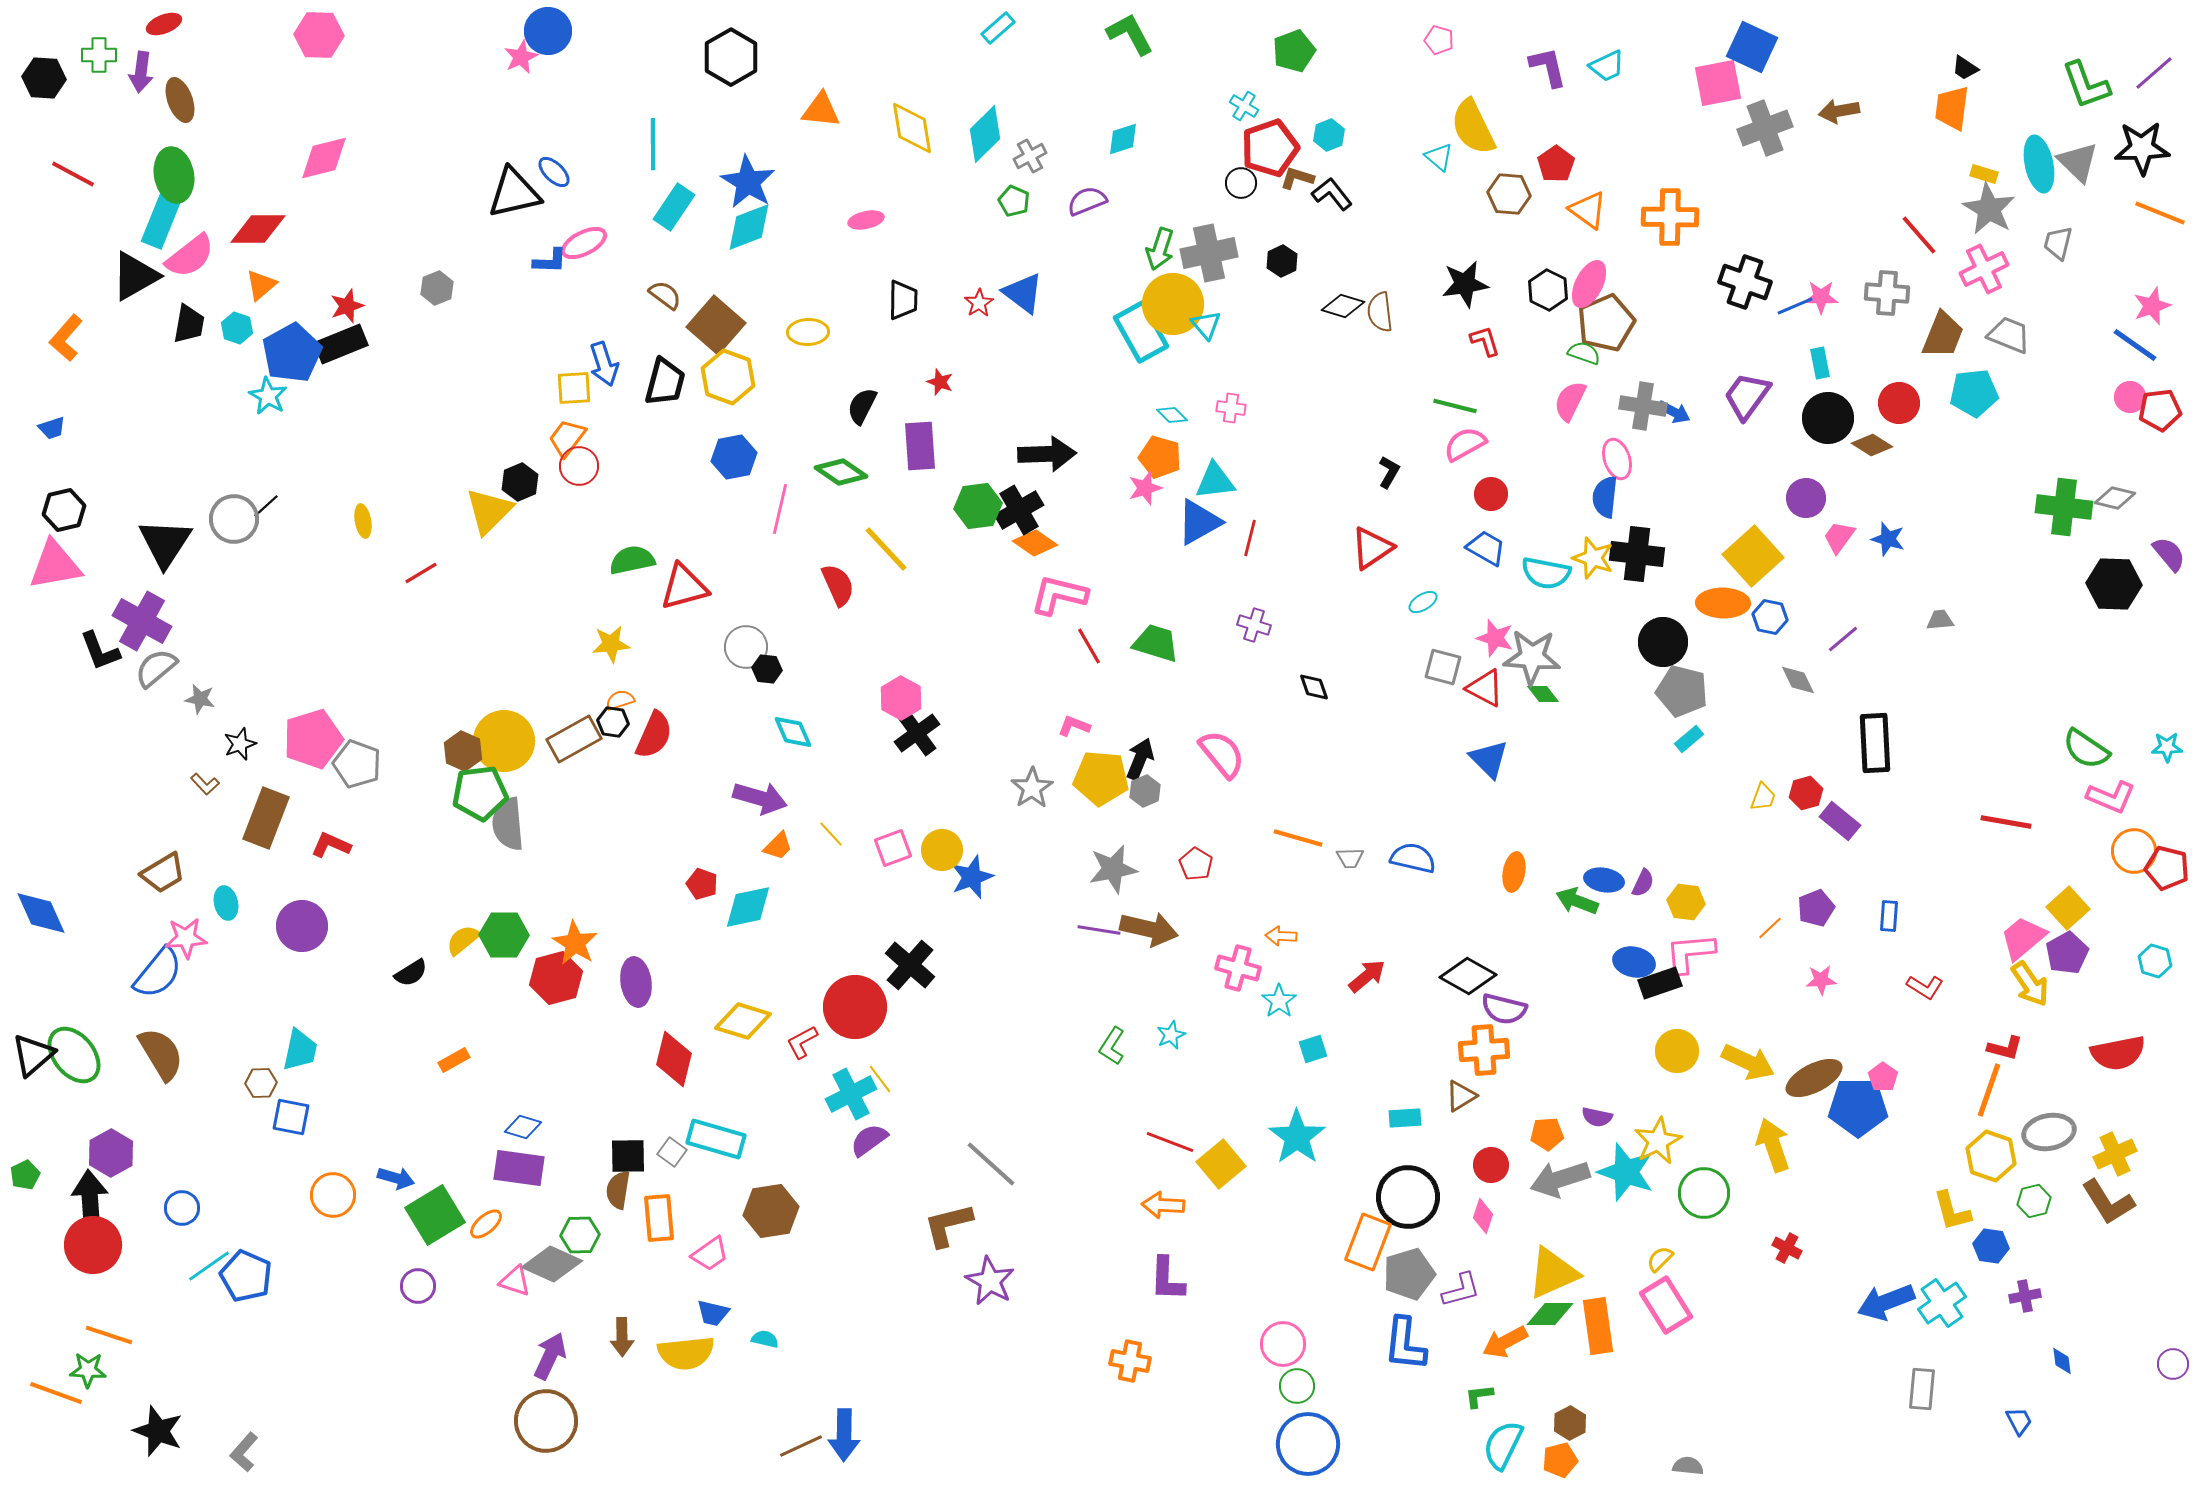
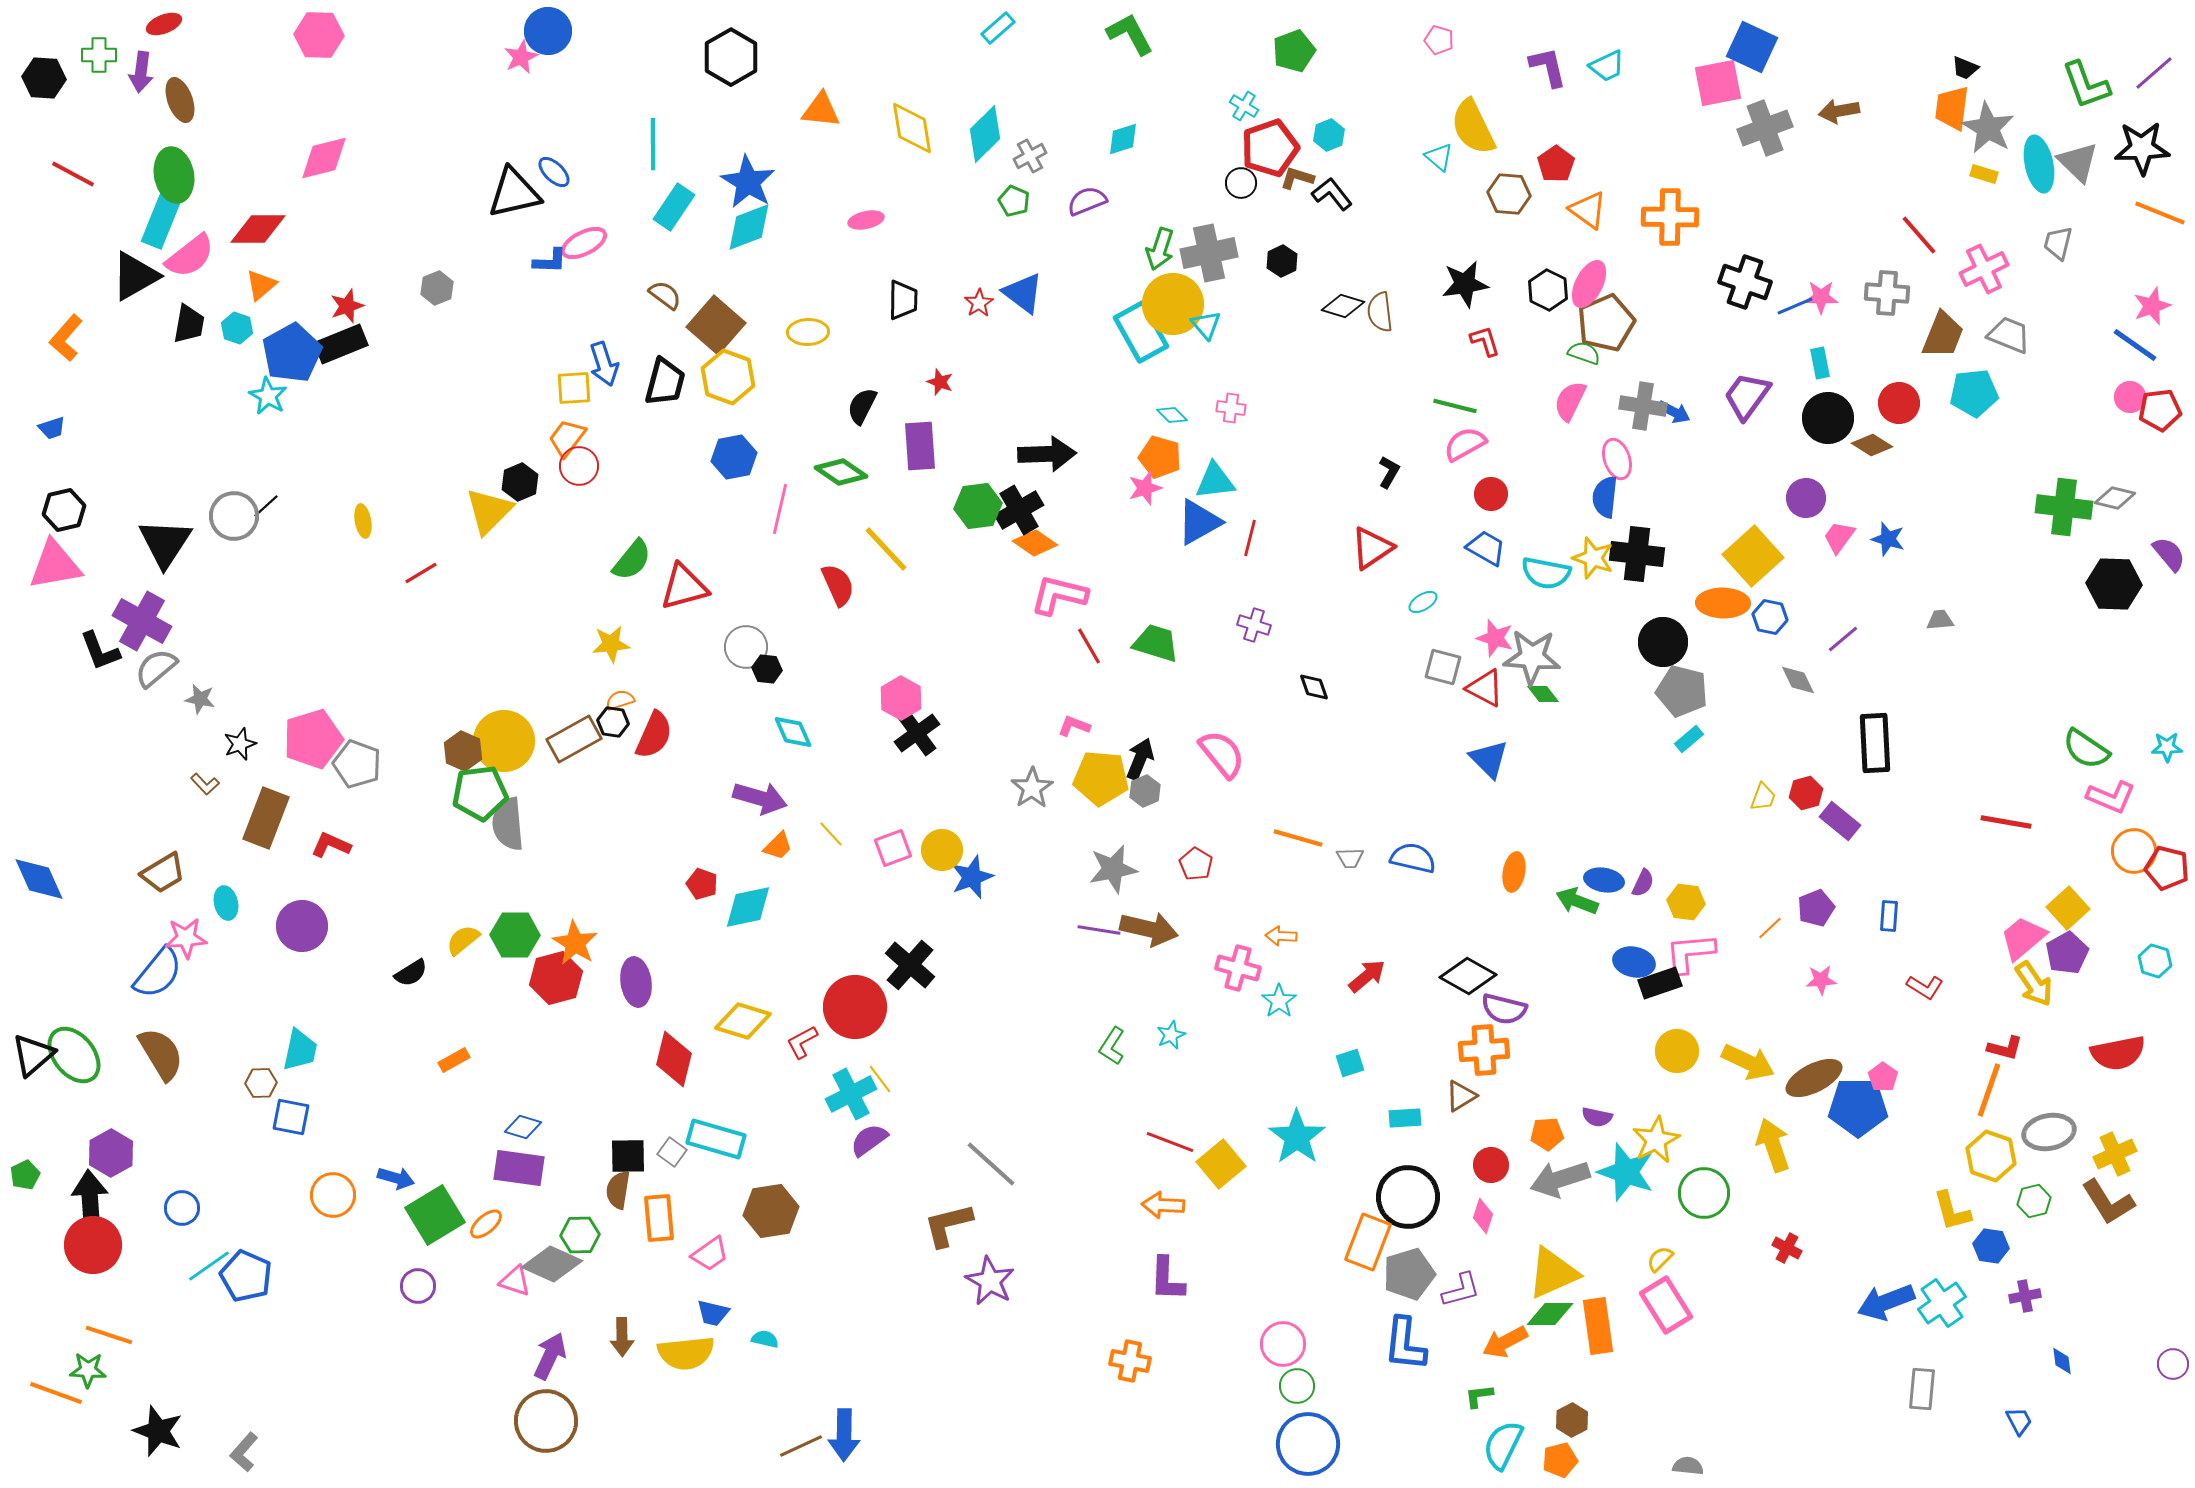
black trapezoid at (1965, 68): rotated 12 degrees counterclockwise
gray star at (1989, 209): moved 1 px left, 81 px up
gray circle at (234, 519): moved 3 px up
green semicircle at (632, 560): rotated 141 degrees clockwise
blue diamond at (41, 913): moved 2 px left, 34 px up
green hexagon at (504, 935): moved 11 px right
yellow arrow at (2030, 984): moved 4 px right
cyan square at (1313, 1049): moved 37 px right, 14 px down
yellow star at (1658, 1141): moved 2 px left, 1 px up
brown hexagon at (1570, 1423): moved 2 px right, 3 px up
